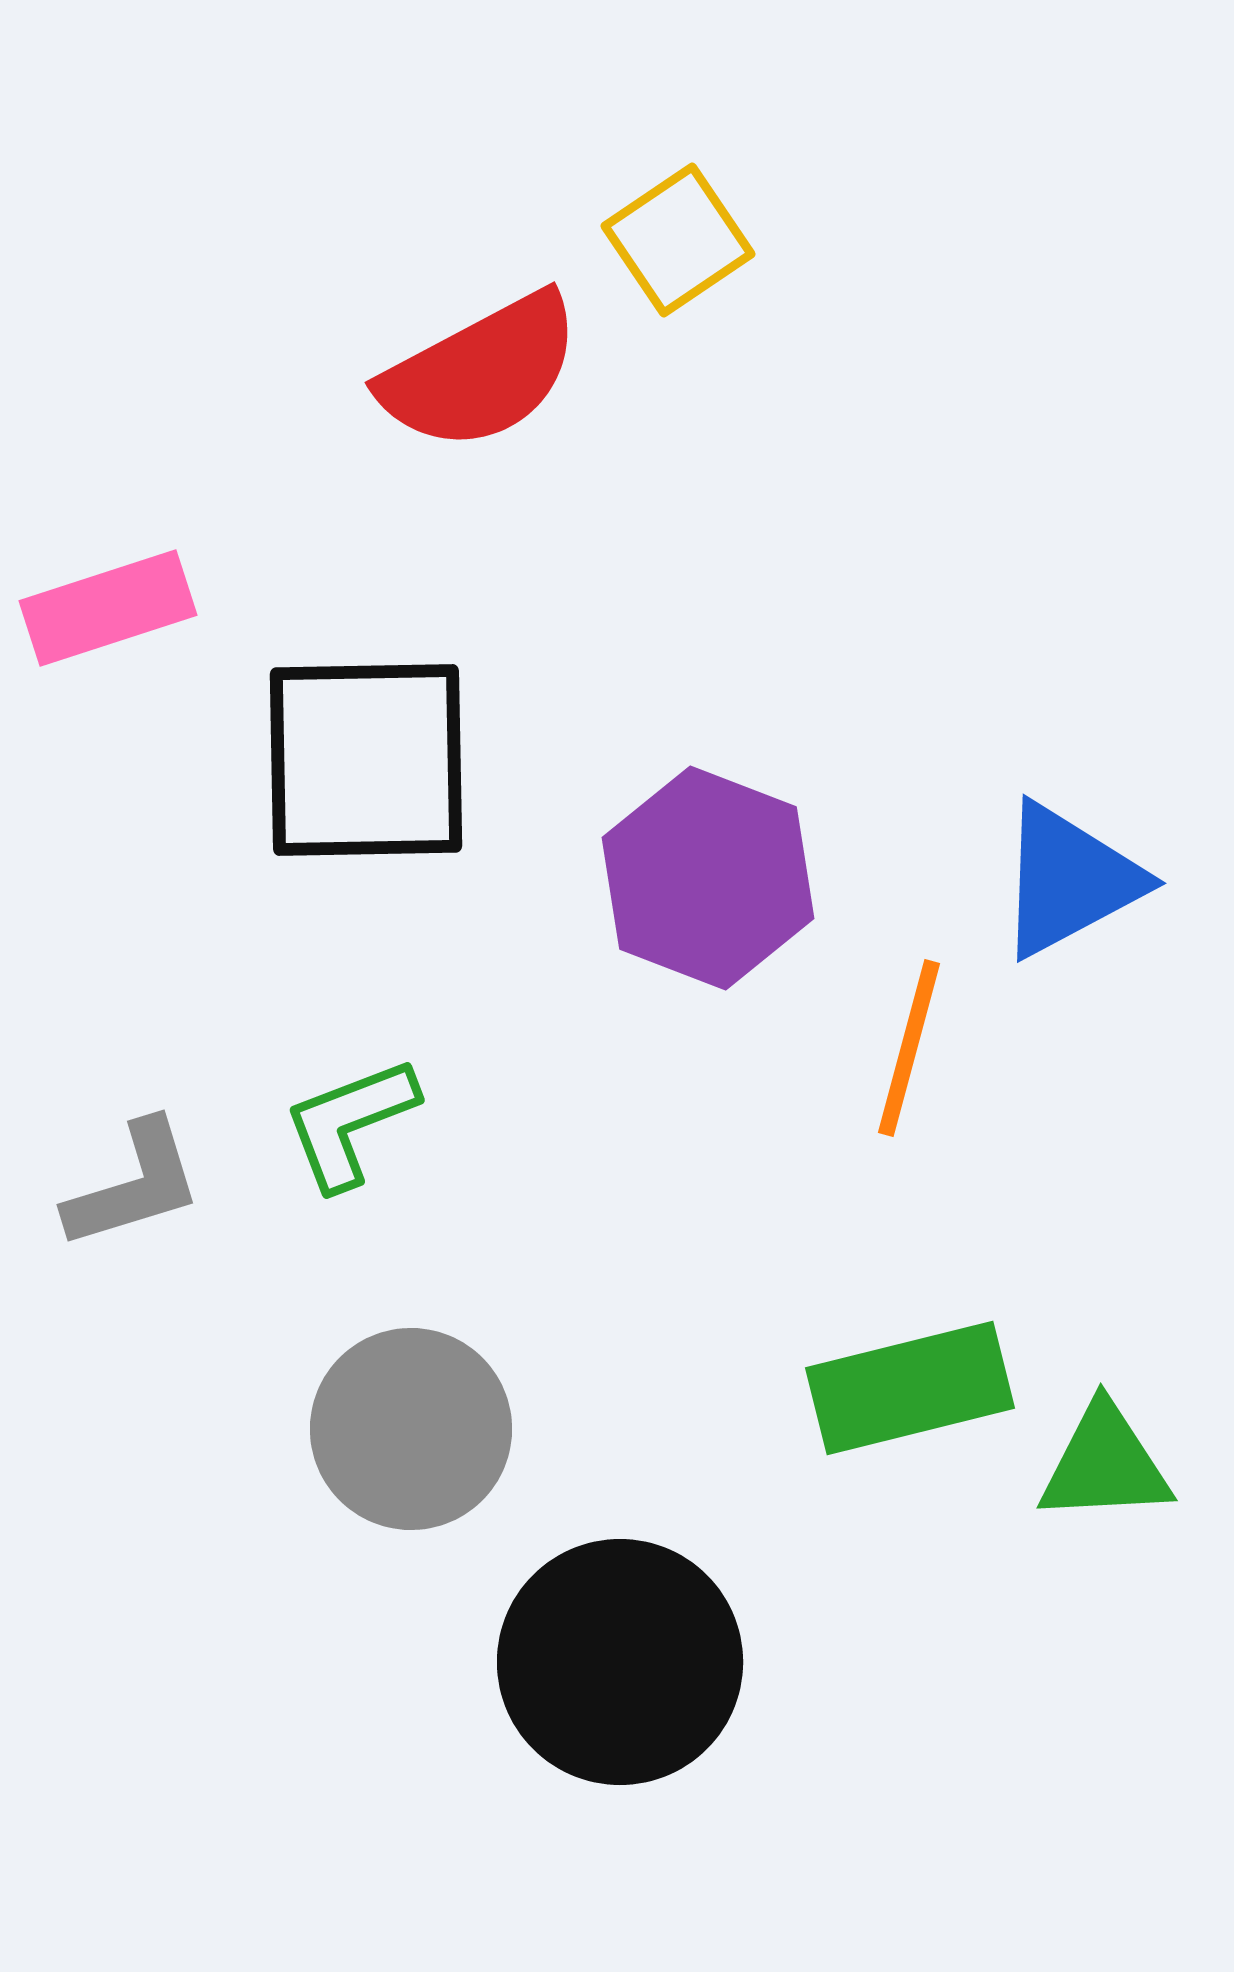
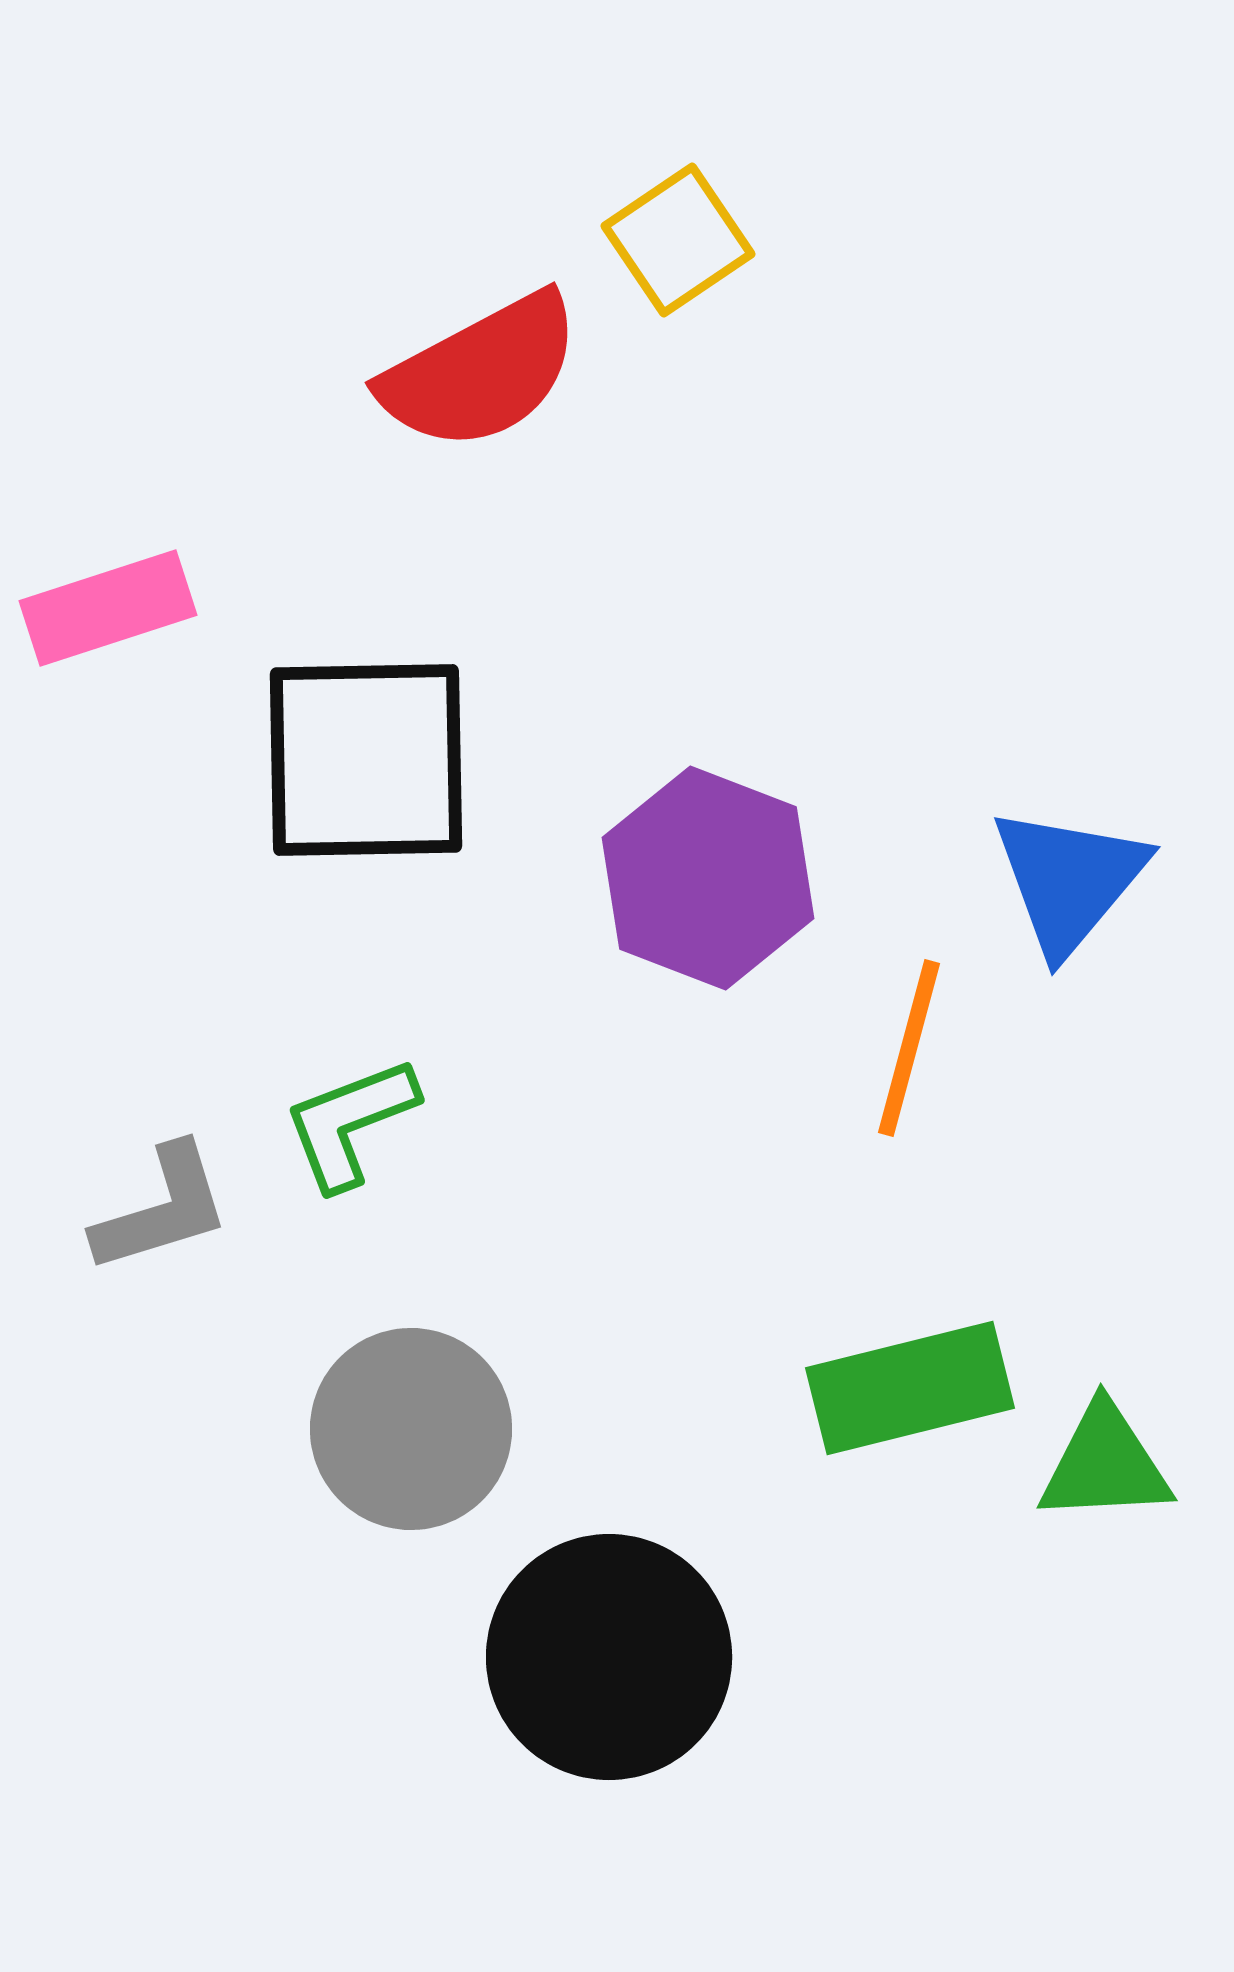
blue triangle: rotated 22 degrees counterclockwise
gray L-shape: moved 28 px right, 24 px down
black circle: moved 11 px left, 5 px up
